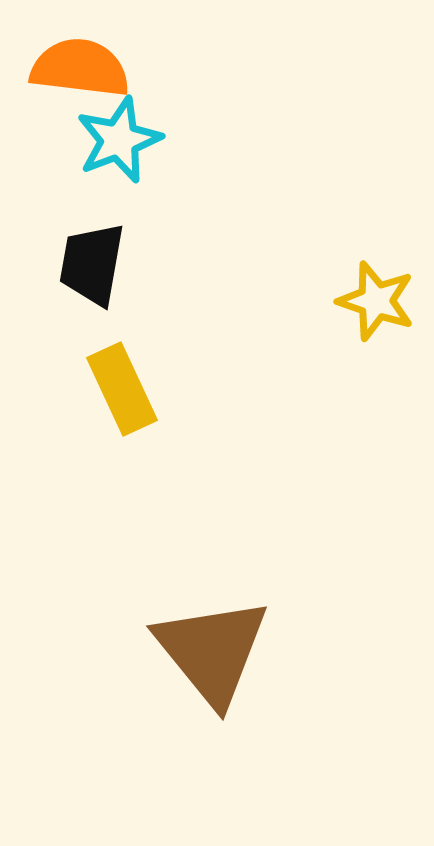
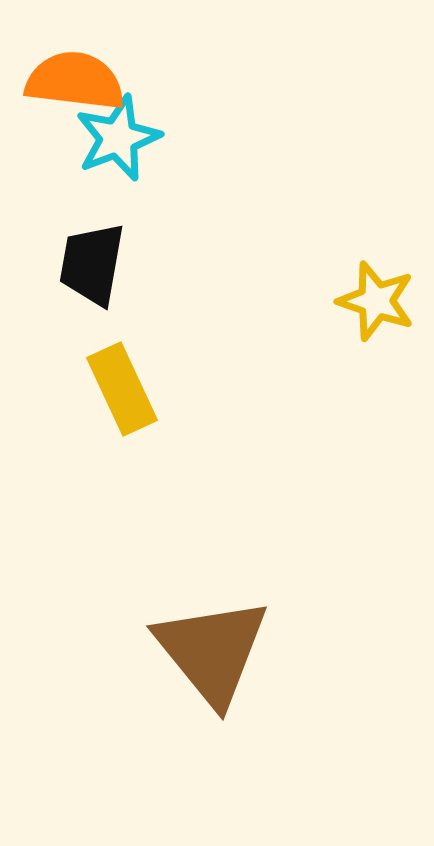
orange semicircle: moved 5 px left, 13 px down
cyan star: moved 1 px left, 2 px up
